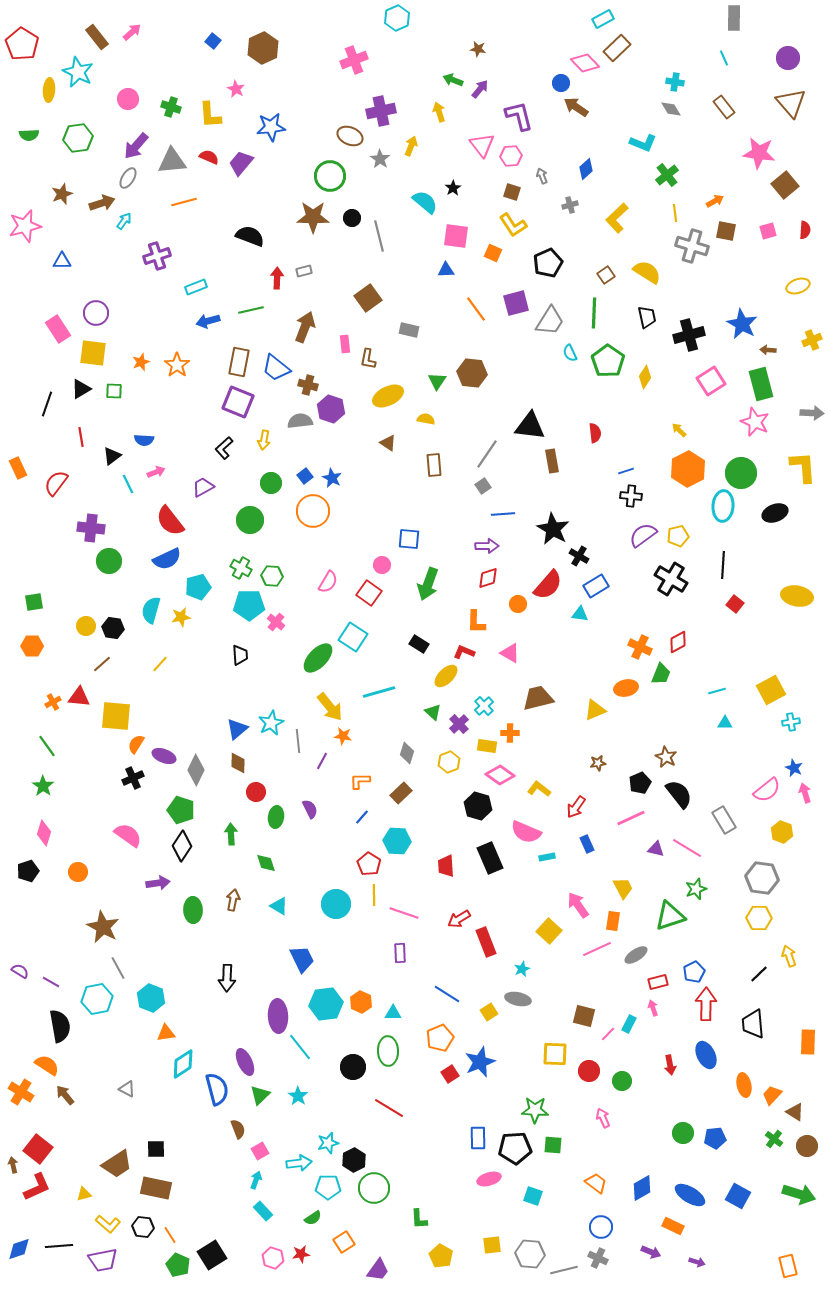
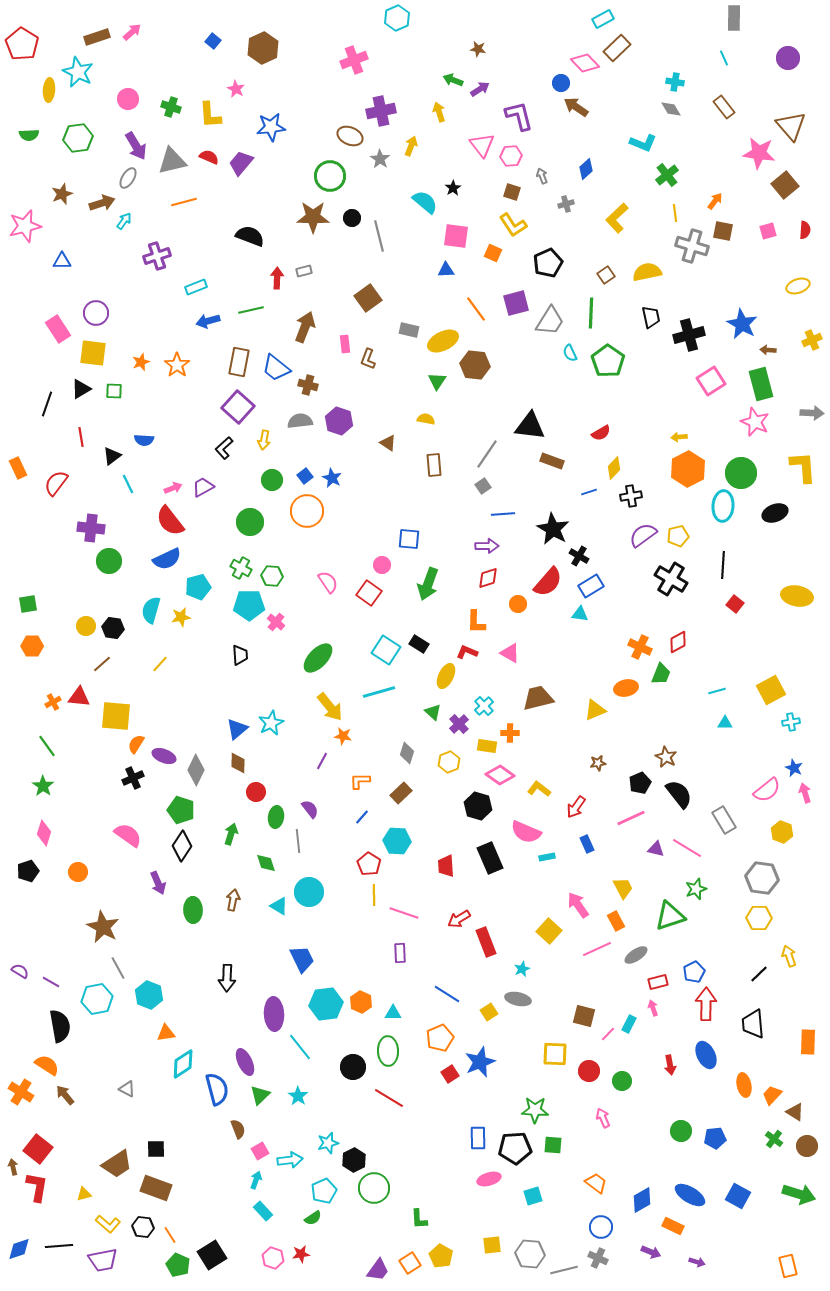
brown rectangle at (97, 37): rotated 70 degrees counterclockwise
purple arrow at (480, 89): rotated 18 degrees clockwise
brown triangle at (791, 103): moved 23 px down
purple arrow at (136, 146): rotated 72 degrees counterclockwise
gray triangle at (172, 161): rotated 8 degrees counterclockwise
orange arrow at (715, 201): rotated 24 degrees counterclockwise
gray cross at (570, 205): moved 4 px left, 1 px up
brown square at (726, 231): moved 3 px left
yellow semicircle at (647, 272): rotated 44 degrees counterclockwise
green line at (594, 313): moved 3 px left
black trapezoid at (647, 317): moved 4 px right
brown L-shape at (368, 359): rotated 10 degrees clockwise
brown hexagon at (472, 373): moved 3 px right, 8 px up
yellow diamond at (645, 377): moved 31 px left, 91 px down; rotated 10 degrees clockwise
yellow ellipse at (388, 396): moved 55 px right, 55 px up
purple square at (238, 402): moved 5 px down; rotated 20 degrees clockwise
purple hexagon at (331, 409): moved 8 px right, 12 px down
yellow arrow at (679, 430): moved 7 px down; rotated 49 degrees counterclockwise
red semicircle at (595, 433): moved 6 px right; rotated 66 degrees clockwise
brown rectangle at (552, 461): rotated 60 degrees counterclockwise
blue line at (626, 471): moved 37 px left, 21 px down
pink arrow at (156, 472): moved 17 px right, 16 px down
green circle at (271, 483): moved 1 px right, 3 px up
black cross at (631, 496): rotated 15 degrees counterclockwise
orange circle at (313, 511): moved 6 px left
green circle at (250, 520): moved 2 px down
pink semicircle at (328, 582): rotated 65 degrees counterclockwise
red semicircle at (548, 585): moved 3 px up
blue rectangle at (596, 586): moved 5 px left
green square at (34, 602): moved 6 px left, 2 px down
cyan square at (353, 637): moved 33 px right, 13 px down
red L-shape at (464, 652): moved 3 px right
yellow ellipse at (446, 676): rotated 20 degrees counterclockwise
gray line at (298, 741): moved 100 px down
purple semicircle at (310, 809): rotated 12 degrees counterclockwise
green arrow at (231, 834): rotated 20 degrees clockwise
purple arrow at (158, 883): rotated 75 degrees clockwise
cyan circle at (336, 904): moved 27 px left, 12 px up
orange rectangle at (613, 921): moved 3 px right; rotated 36 degrees counterclockwise
cyan hexagon at (151, 998): moved 2 px left, 3 px up
purple ellipse at (278, 1016): moved 4 px left, 2 px up
red line at (389, 1108): moved 10 px up
green circle at (683, 1133): moved 2 px left, 2 px up
cyan arrow at (299, 1163): moved 9 px left, 3 px up
brown arrow at (13, 1165): moved 2 px down
red L-shape at (37, 1187): rotated 56 degrees counterclockwise
cyan pentagon at (328, 1187): moved 4 px left, 4 px down; rotated 25 degrees counterclockwise
brown rectangle at (156, 1188): rotated 8 degrees clockwise
blue diamond at (642, 1188): moved 12 px down
cyan square at (533, 1196): rotated 36 degrees counterclockwise
orange square at (344, 1242): moved 66 px right, 21 px down
